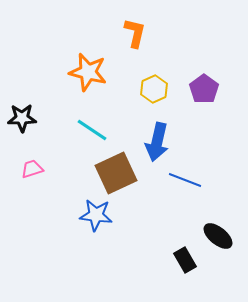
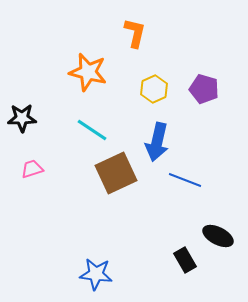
purple pentagon: rotated 20 degrees counterclockwise
blue star: moved 59 px down
black ellipse: rotated 12 degrees counterclockwise
